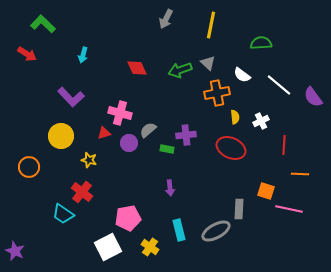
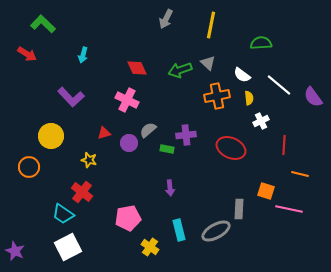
orange cross: moved 3 px down
pink cross: moved 7 px right, 13 px up; rotated 10 degrees clockwise
yellow semicircle: moved 14 px right, 19 px up
yellow circle: moved 10 px left
orange line: rotated 12 degrees clockwise
white square: moved 40 px left
